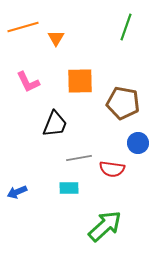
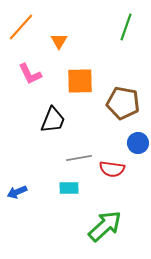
orange line: moved 2 px left; rotated 32 degrees counterclockwise
orange triangle: moved 3 px right, 3 px down
pink L-shape: moved 2 px right, 8 px up
black trapezoid: moved 2 px left, 4 px up
